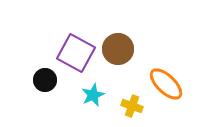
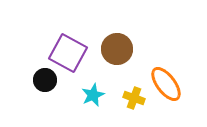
brown circle: moved 1 px left
purple square: moved 8 px left
orange ellipse: rotated 9 degrees clockwise
yellow cross: moved 2 px right, 8 px up
